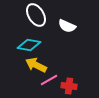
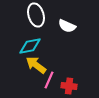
white ellipse: rotated 15 degrees clockwise
cyan diamond: moved 1 px right, 1 px down; rotated 20 degrees counterclockwise
yellow arrow: rotated 10 degrees clockwise
pink line: rotated 36 degrees counterclockwise
